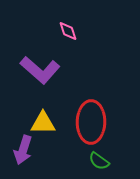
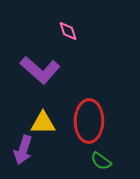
red ellipse: moved 2 px left, 1 px up
green semicircle: moved 2 px right
